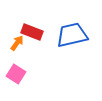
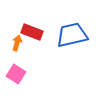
orange arrow: rotated 21 degrees counterclockwise
